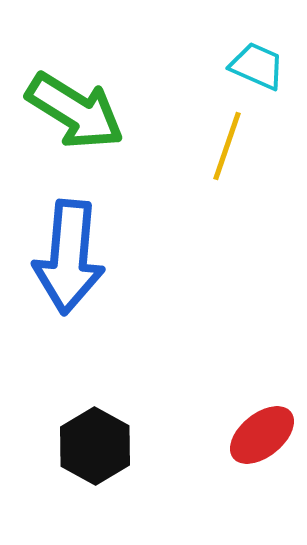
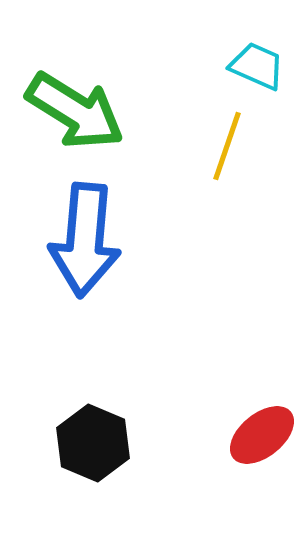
blue arrow: moved 16 px right, 17 px up
black hexagon: moved 2 px left, 3 px up; rotated 6 degrees counterclockwise
